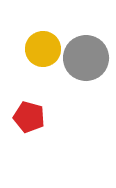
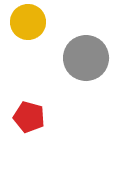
yellow circle: moved 15 px left, 27 px up
